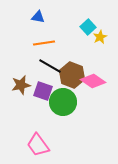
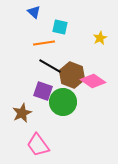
blue triangle: moved 4 px left, 5 px up; rotated 32 degrees clockwise
cyan square: moved 28 px left; rotated 35 degrees counterclockwise
yellow star: moved 1 px down
brown star: moved 1 px right, 28 px down; rotated 12 degrees counterclockwise
